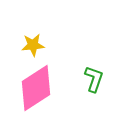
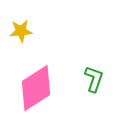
yellow star: moved 12 px left, 14 px up
